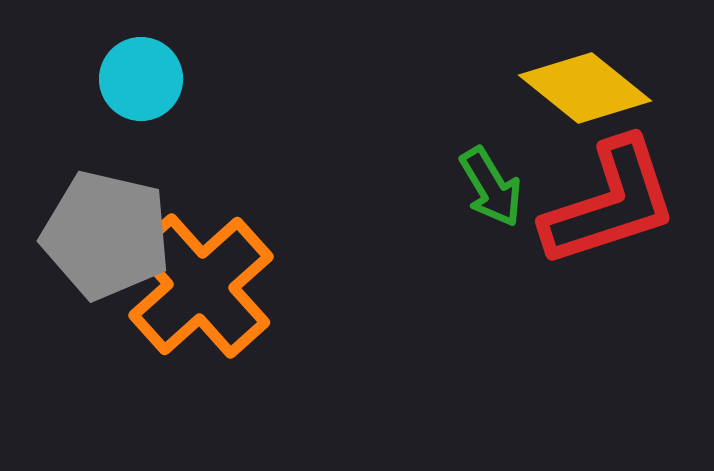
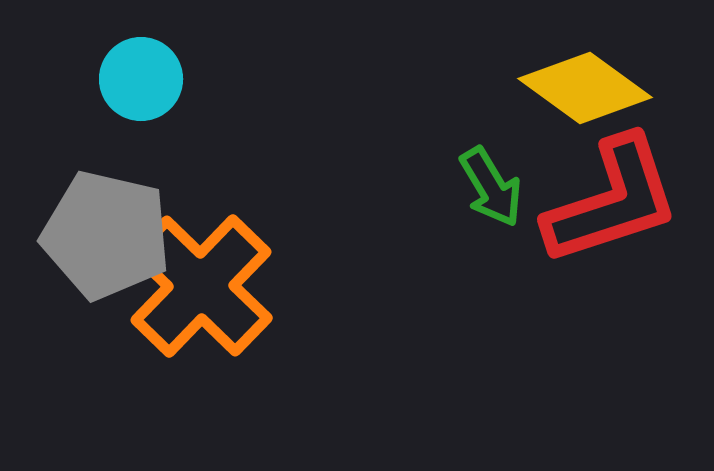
yellow diamond: rotated 3 degrees counterclockwise
red L-shape: moved 2 px right, 2 px up
orange cross: rotated 4 degrees counterclockwise
